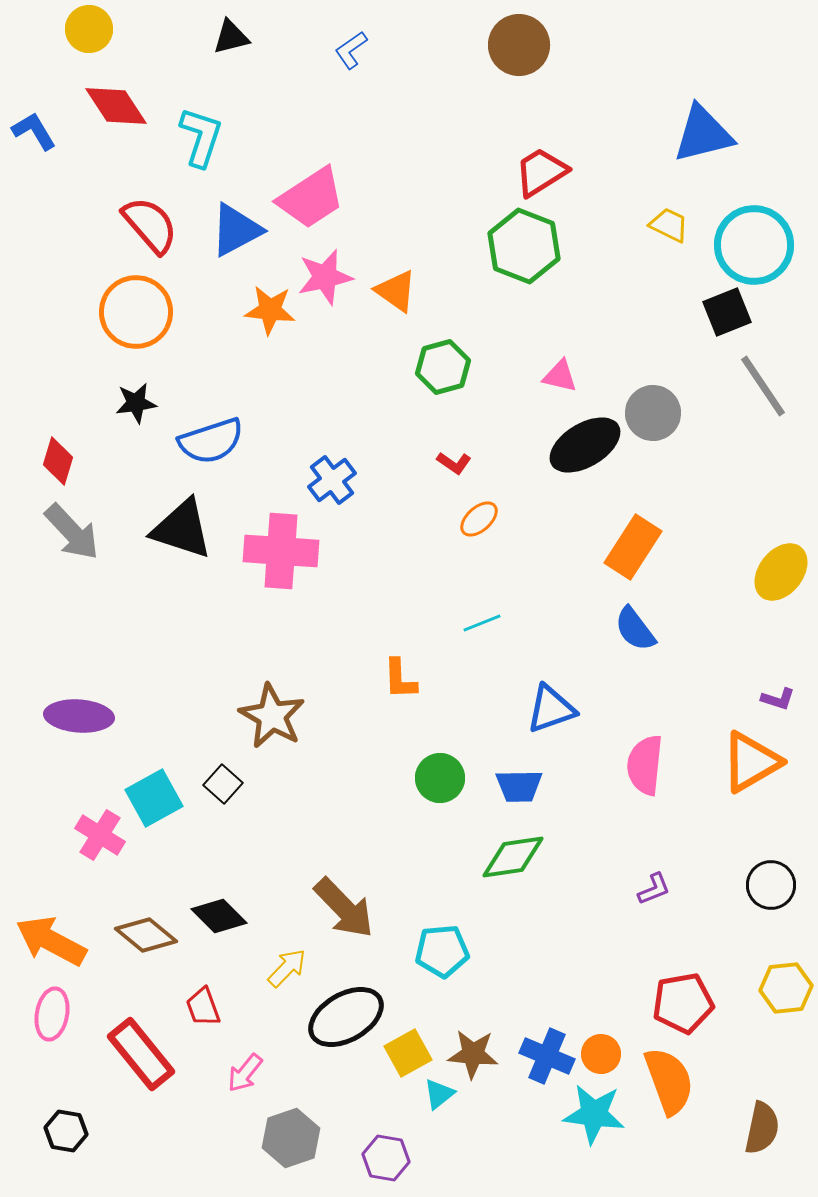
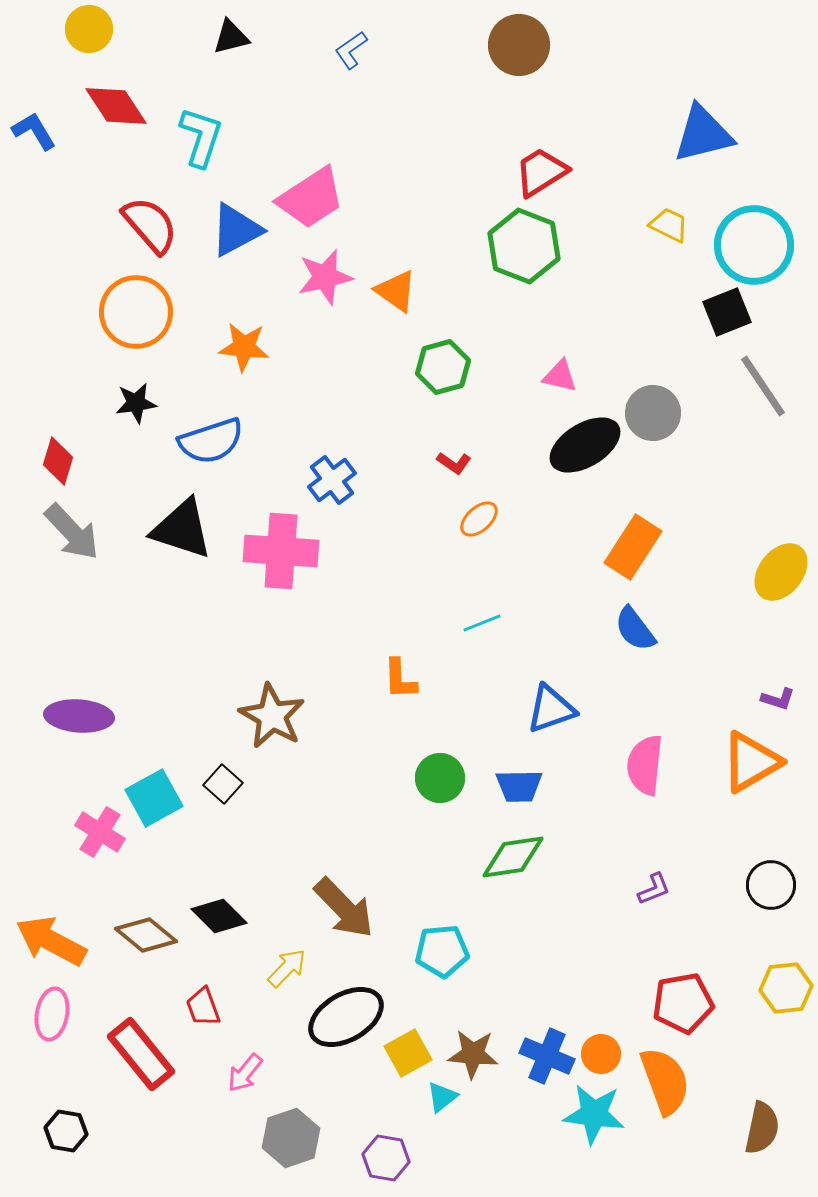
orange star at (270, 310): moved 26 px left, 37 px down
pink cross at (100, 835): moved 3 px up
orange semicircle at (669, 1081): moved 4 px left
cyan triangle at (439, 1094): moved 3 px right, 3 px down
